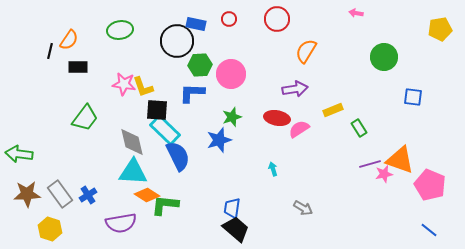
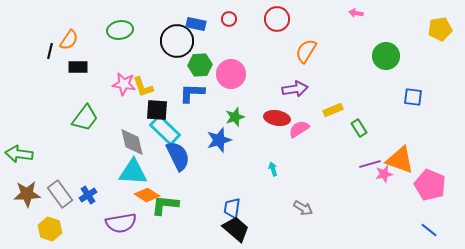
green circle at (384, 57): moved 2 px right, 1 px up
green star at (232, 117): moved 3 px right
